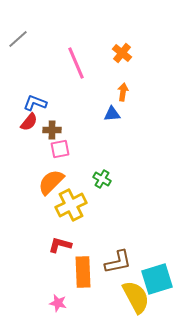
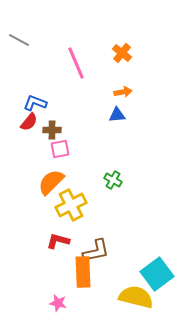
gray line: moved 1 px right, 1 px down; rotated 70 degrees clockwise
orange arrow: rotated 72 degrees clockwise
blue triangle: moved 5 px right, 1 px down
green cross: moved 11 px right, 1 px down
red L-shape: moved 2 px left, 4 px up
brown L-shape: moved 22 px left, 11 px up
cyan square: moved 5 px up; rotated 20 degrees counterclockwise
yellow semicircle: rotated 48 degrees counterclockwise
